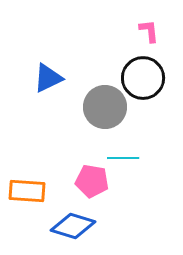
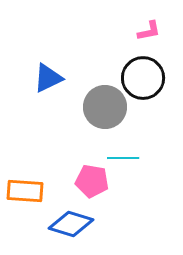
pink L-shape: rotated 85 degrees clockwise
orange rectangle: moved 2 px left
blue diamond: moved 2 px left, 2 px up
